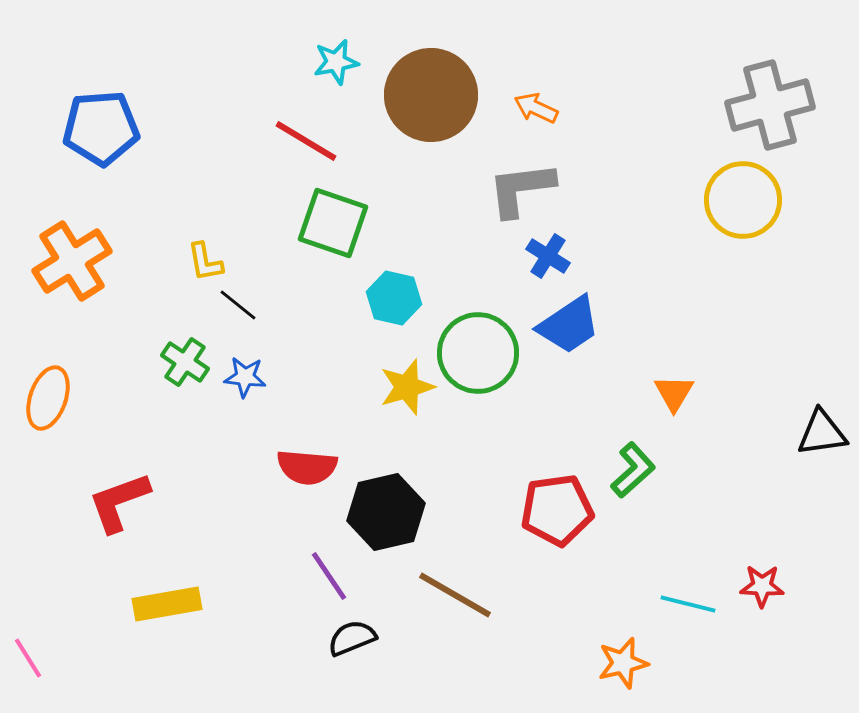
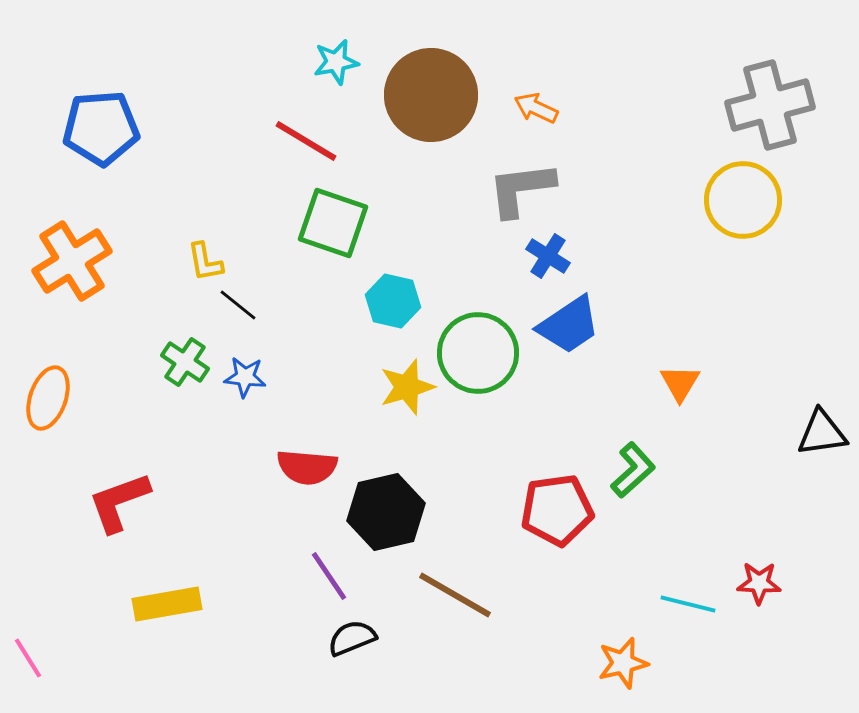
cyan hexagon: moved 1 px left, 3 px down
orange triangle: moved 6 px right, 10 px up
red star: moved 3 px left, 3 px up
